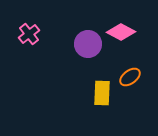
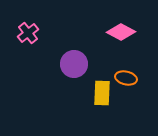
pink cross: moved 1 px left, 1 px up
purple circle: moved 14 px left, 20 px down
orange ellipse: moved 4 px left, 1 px down; rotated 50 degrees clockwise
